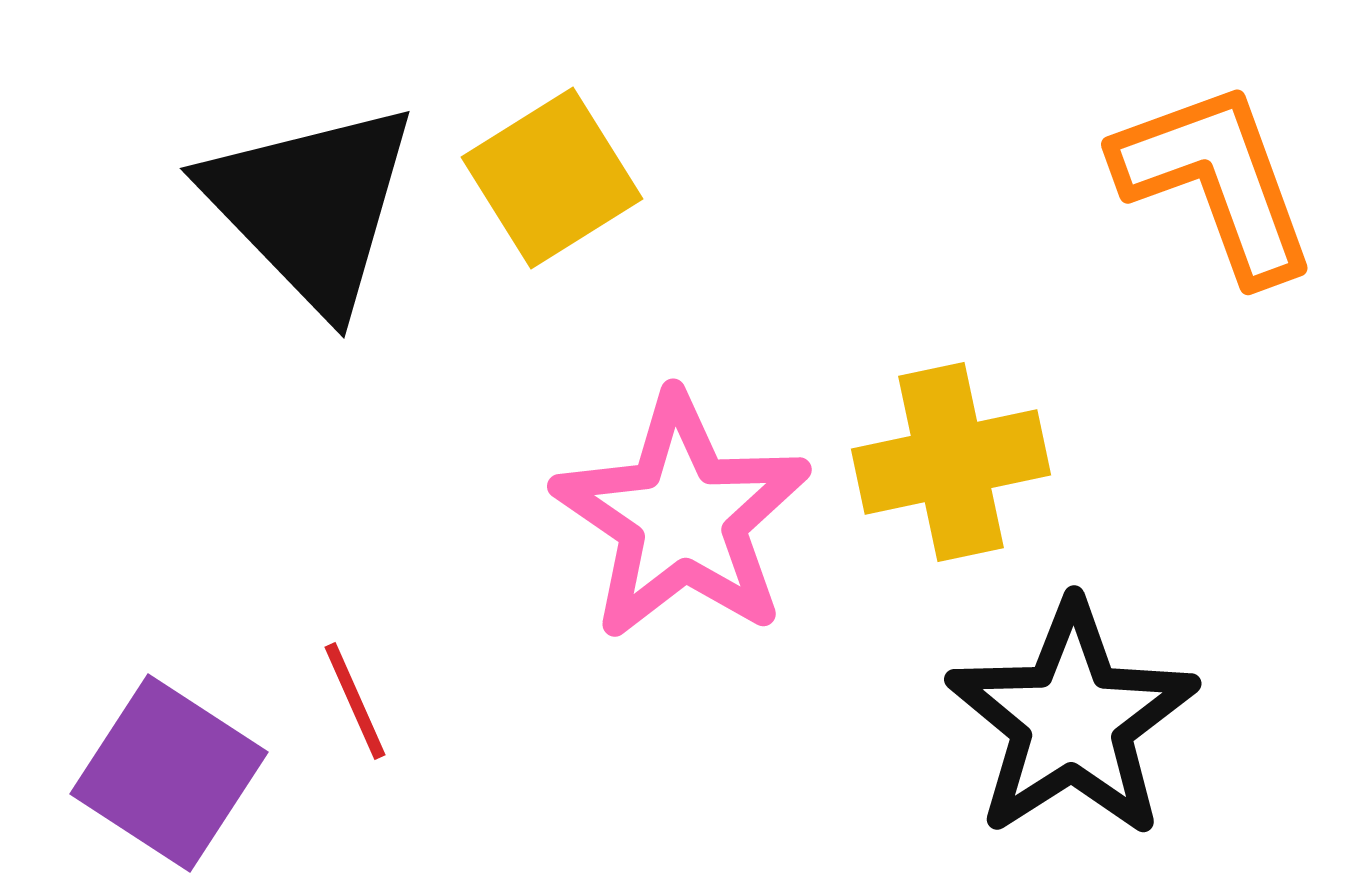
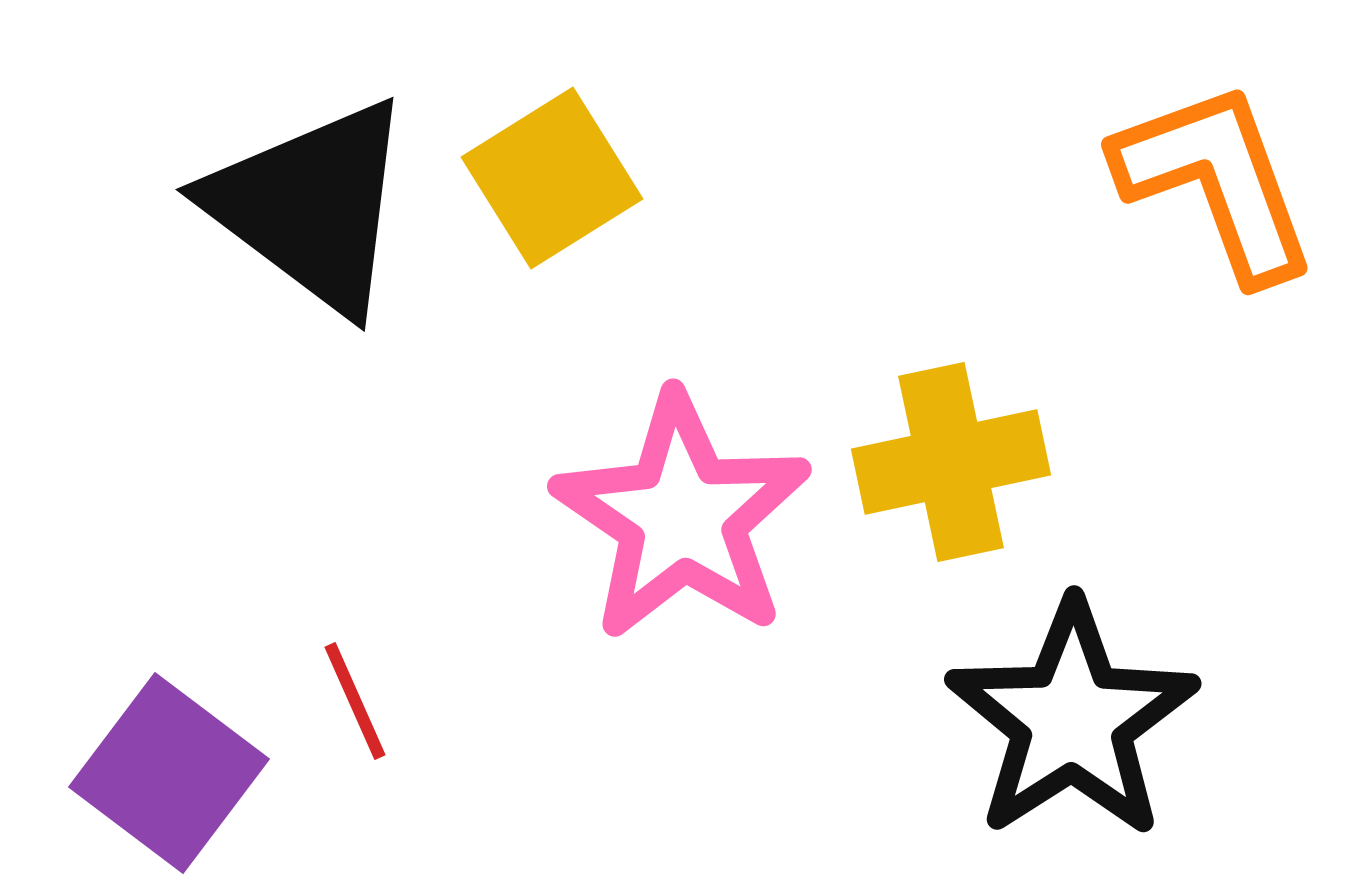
black triangle: rotated 9 degrees counterclockwise
purple square: rotated 4 degrees clockwise
